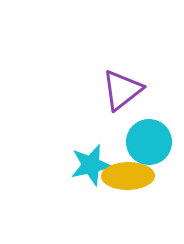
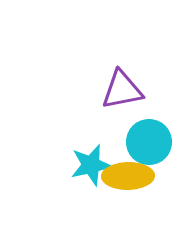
purple triangle: rotated 27 degrees clockwise
